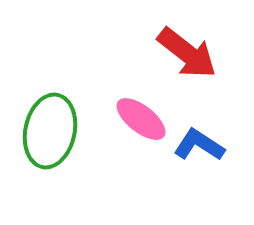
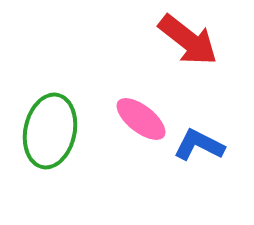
red arrow: moved 1 px right, 13 px up
blue L-shape: rotated 6 degrees counterclockwise
